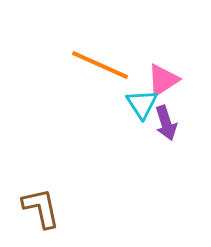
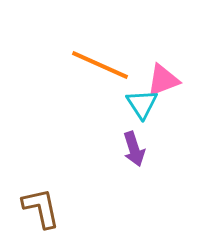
pink triangle: rotated 12 degrees clockwise
purple arrow: moved 32 px left, 26 px down
